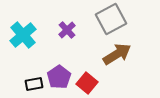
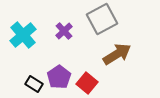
gray square: moved 9 px left
purple cross: moved 3 px left, 1 px down
black rectangle: rotated 42 degrees clockwise
